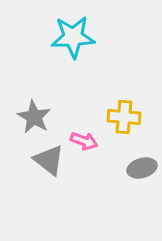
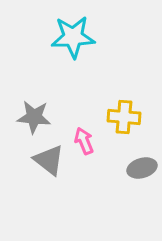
gray star: rotated 24 degrees counterclockwise
pink arrow: rotated 132 degrees counterclockwise
